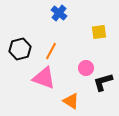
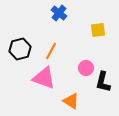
yellow square: moved 1 px left, 2 px up
black L-shape: rotated 60 degrees counterclockwise
